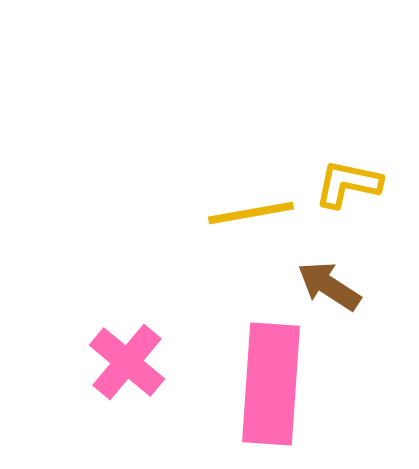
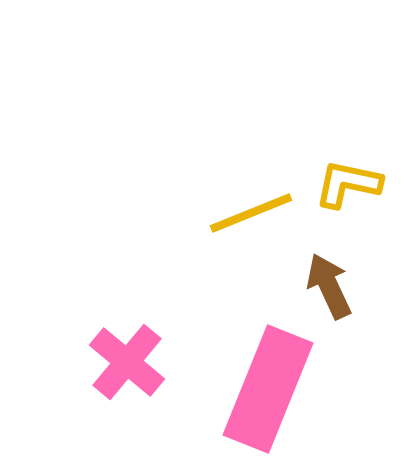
yellow line: rotated 12 degrees counterclockwise
brown arrow: rotated 32 degrees clockwise
pink rectangle: moved 3 px left, 5 px down; rotated 18 degrees clockwise
